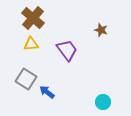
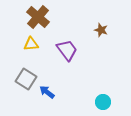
brown cross: moved 5 px right, 1 px up
